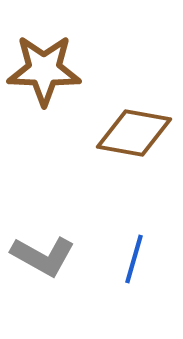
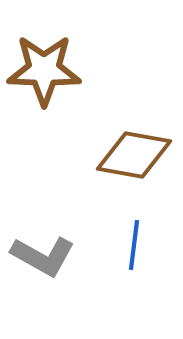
brown diamond: moved 22 px down
blue line: moved 14 px up; rotated 9 degrees counterclockwise
